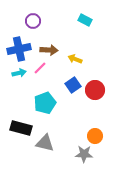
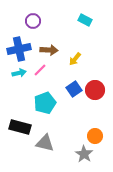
yellow arrow: rotated 72 degrees counterclockwise
pink line: moved 2 px down
blue square: moved 1 px right, 4 px down
black rectangle: moved 1 px left, 1 px up
gray star: rotated 30 degrees clockwise
